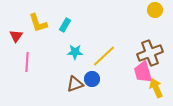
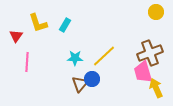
yellow circle: moved 1 px right, 2 px down
cyan star: moved 6 px down
brown triangle: moved 5 px right; rotated 30 degrees counterclockwise
